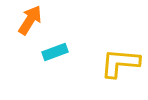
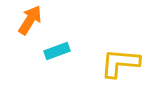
cyan rectangle: moved 2 px right, 1 px up
